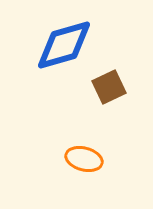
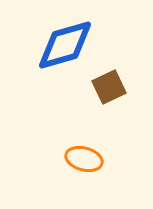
blue diamond: moved 1 px right
